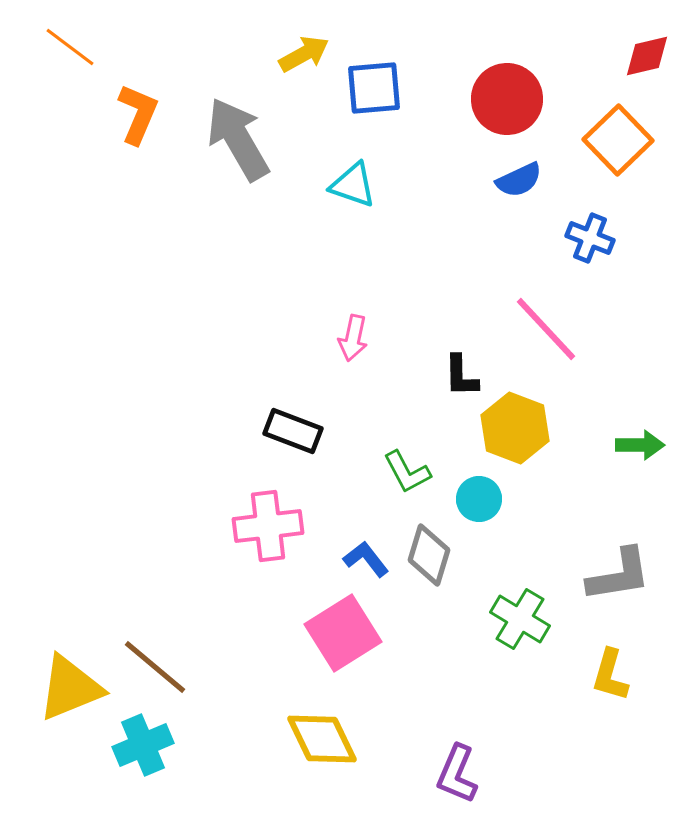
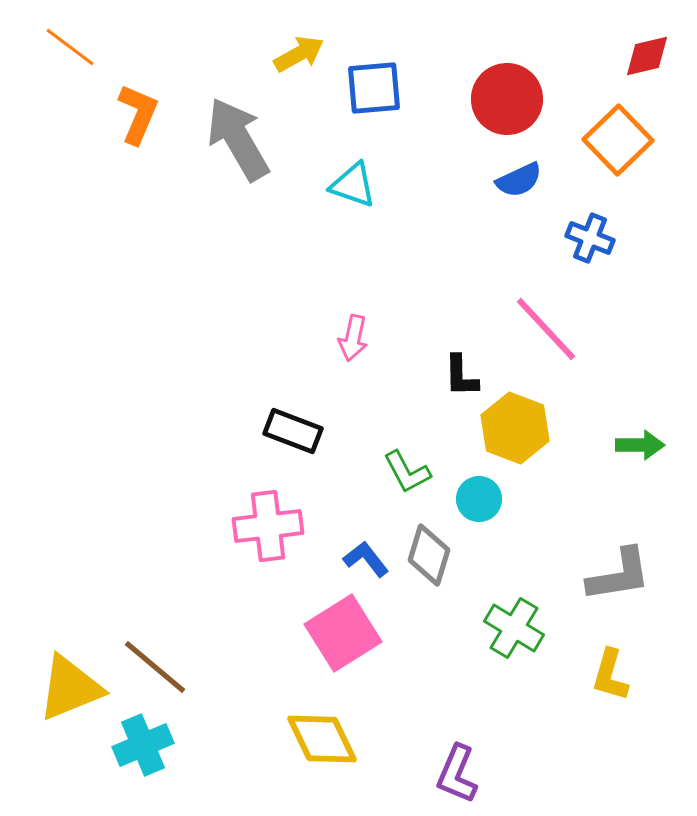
yellow arrow: moved 5 px left
green cross: moved 6 px left, 9 px down
